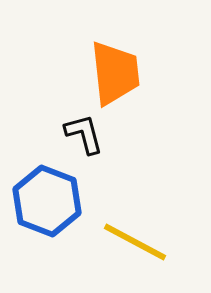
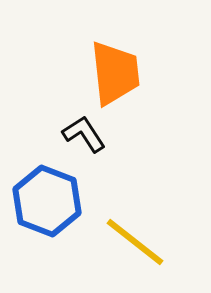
black L-shape: rotated 18 degrees counterclockwise
yellow line: rotated 10 degrees clockwise
